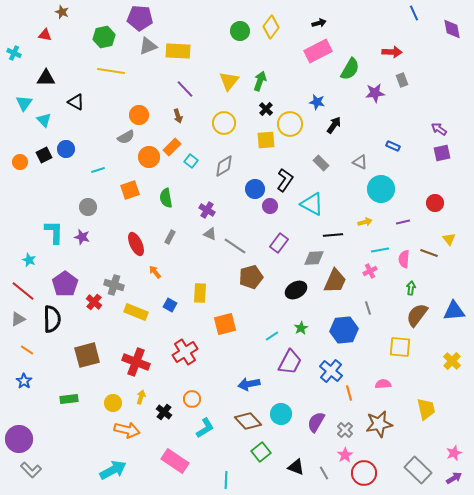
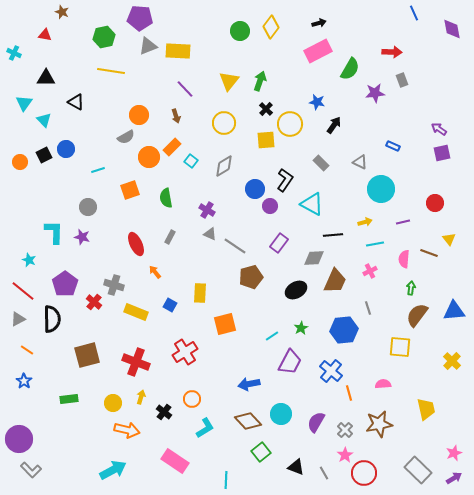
brown arrow at (178, 116): moved 2 px left
cyan line at (380, 250): moved 5 px left, 6 px up
